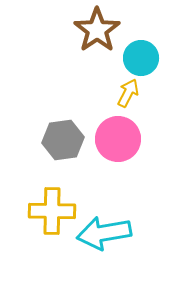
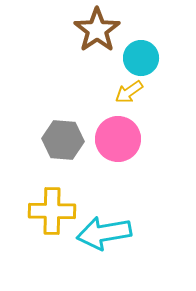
yellow arrow: moved 1 px right, 1 px up; rotated 152 degrees counterclockwise
gray hexagon: rotated 12 degrees clockwise
